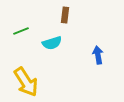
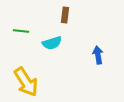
green line: rotated 28 degrees clockwise
